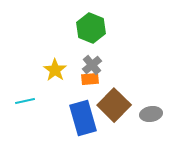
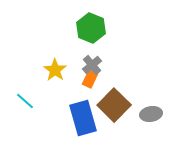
orange rectangle: rotated 60 degrees counterclockwise
cyan line: rotated 54 degrees clockwise
